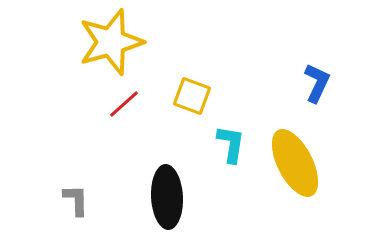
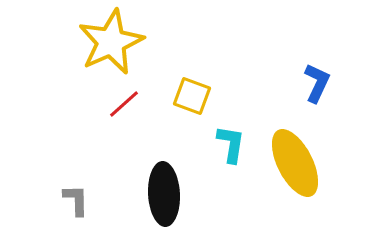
yellow star: rotated 8 degrees counterclockwise
black ellipse: moved 3 px left, 3 px up
